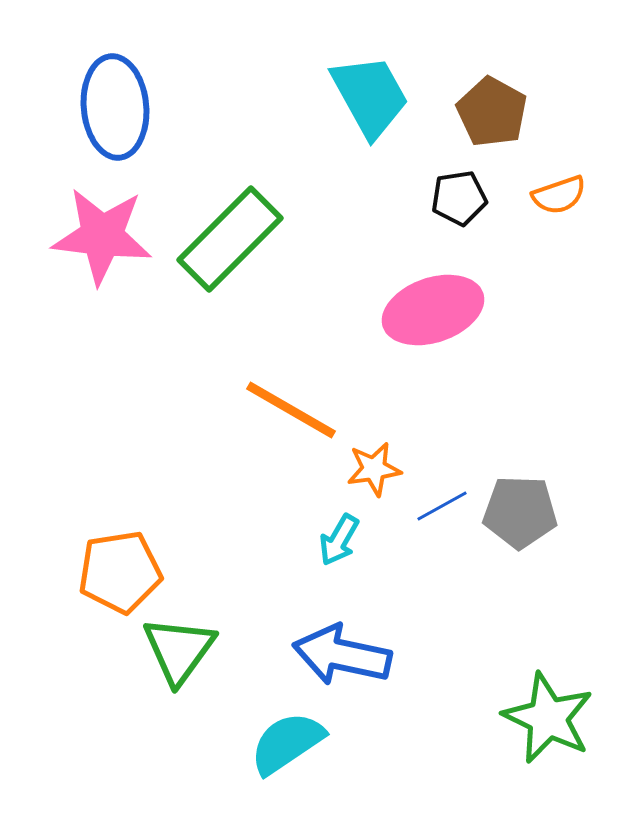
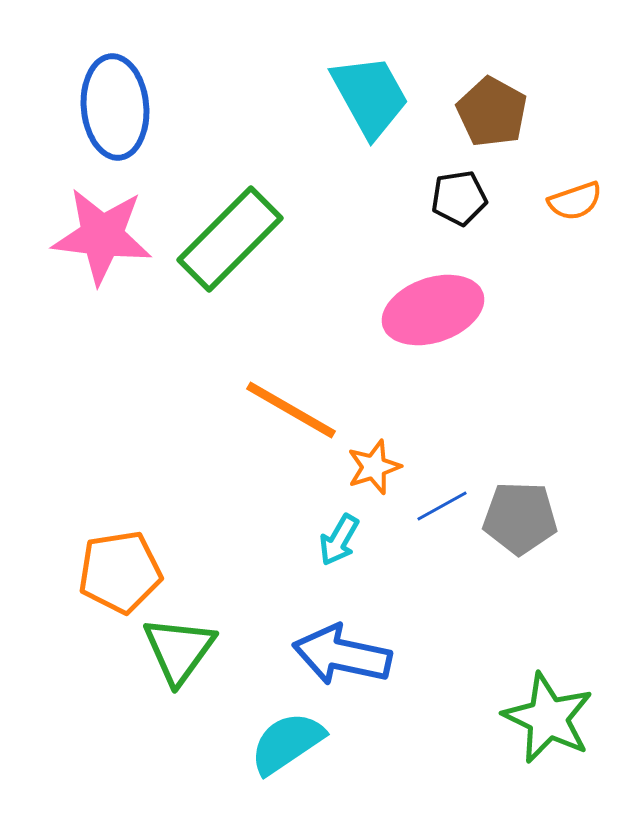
orange semicircle: moved 16 px right, 6 px down
orange star: moved 2 px up; rotated 10 degrees counterclockwise
gray pentagon: moved 6 px down
